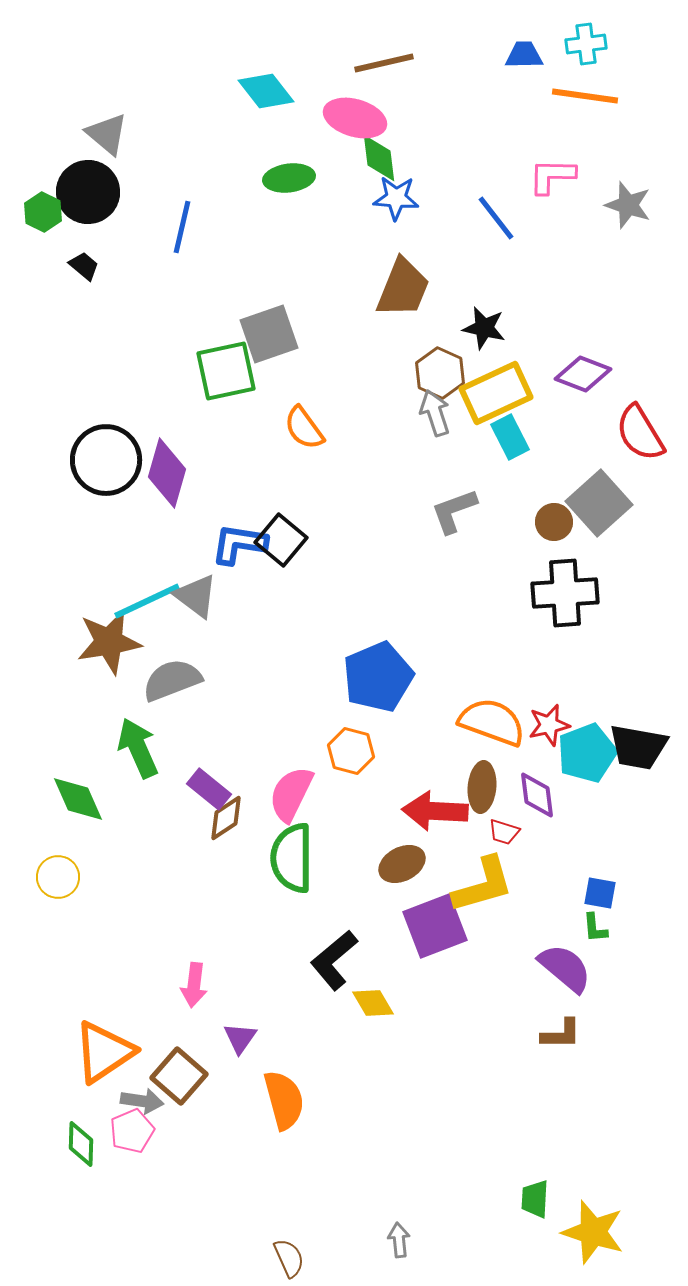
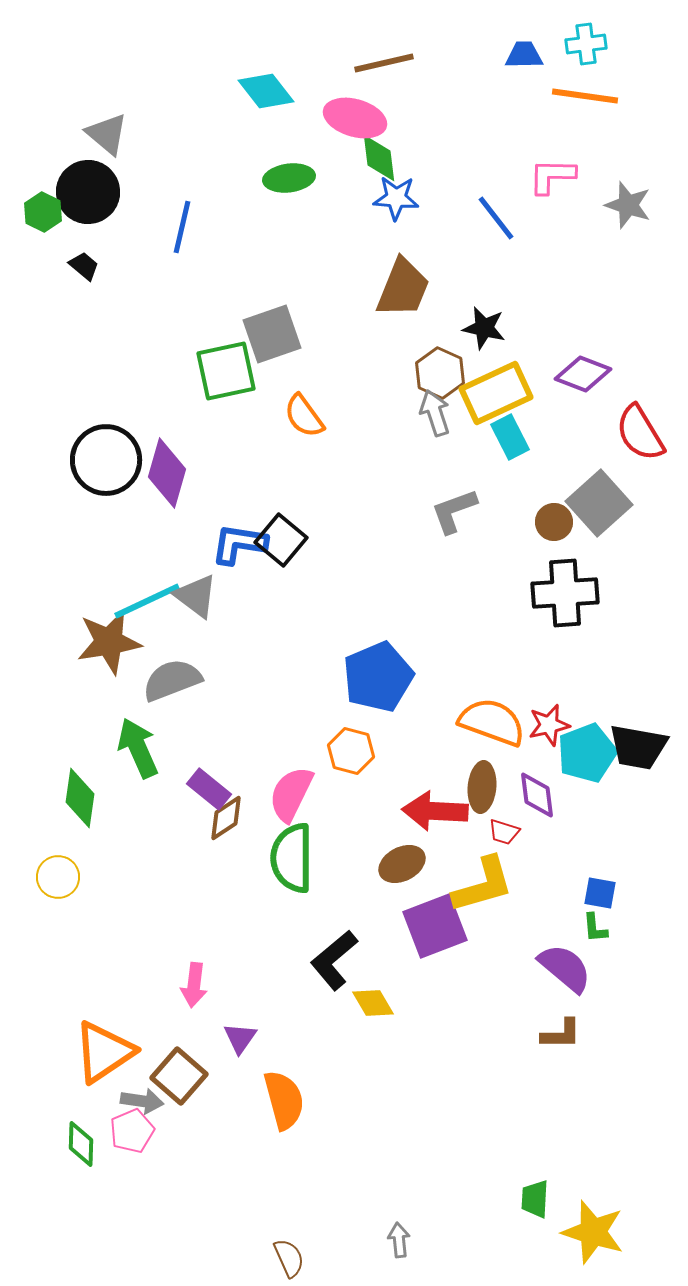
gray square at (269, 334): moved 3 px right
orange semicircle at (304, 428): moved 12 px up
green diamond at (78, 799): moved 2 px right, 1 px up; rotated 32 degrees clockwise
